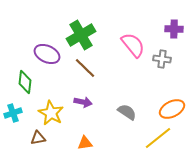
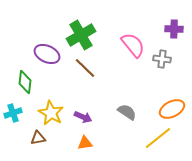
purple arrow: moved 15 px down; rotated 12 degrees clockwise
